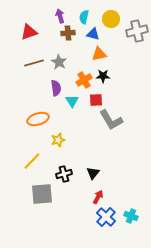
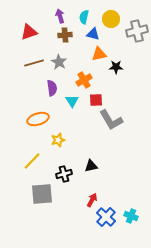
brown cross: moved 3 px left, 2 px down
black star: moved 13 px right, 9 px up
purple semicircle: moved 4 px left
black triangle: moved 2 px left, 7 px up; rotated 40 degrees clockwise
red arrow: moved 6 px left, 3 px down
